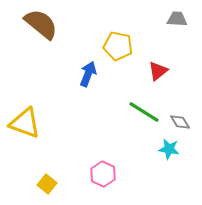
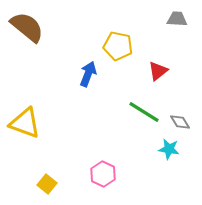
brown semicircle: moved 14 px left, 3 px down
